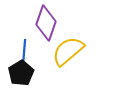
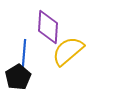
purple diamond: moved 2 px right, 4 px down; rotated 16 degrees counterclockwise
black pentagon: moved 3 px left, 4 px down
